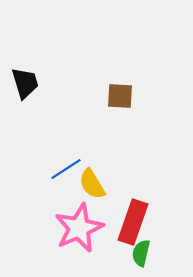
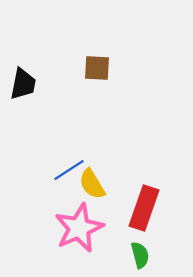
black trapezoid: moved 2 px left, 1 px down; rotated 28 degrees clockwise
brown square: moved 23 px left, 28 px up
blue line: moved 3 px right, 1 px down
red rectangle: moved 11 px right, 14 px up
green semicircle: moved 1 px left, 2 px down; rotated 152 degrees clockwise
